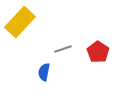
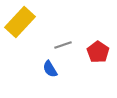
gray line: moved 4 px up
blue semicircle: moved 6 px right, 3 px up; rotated 42 degrees counterclockwise
